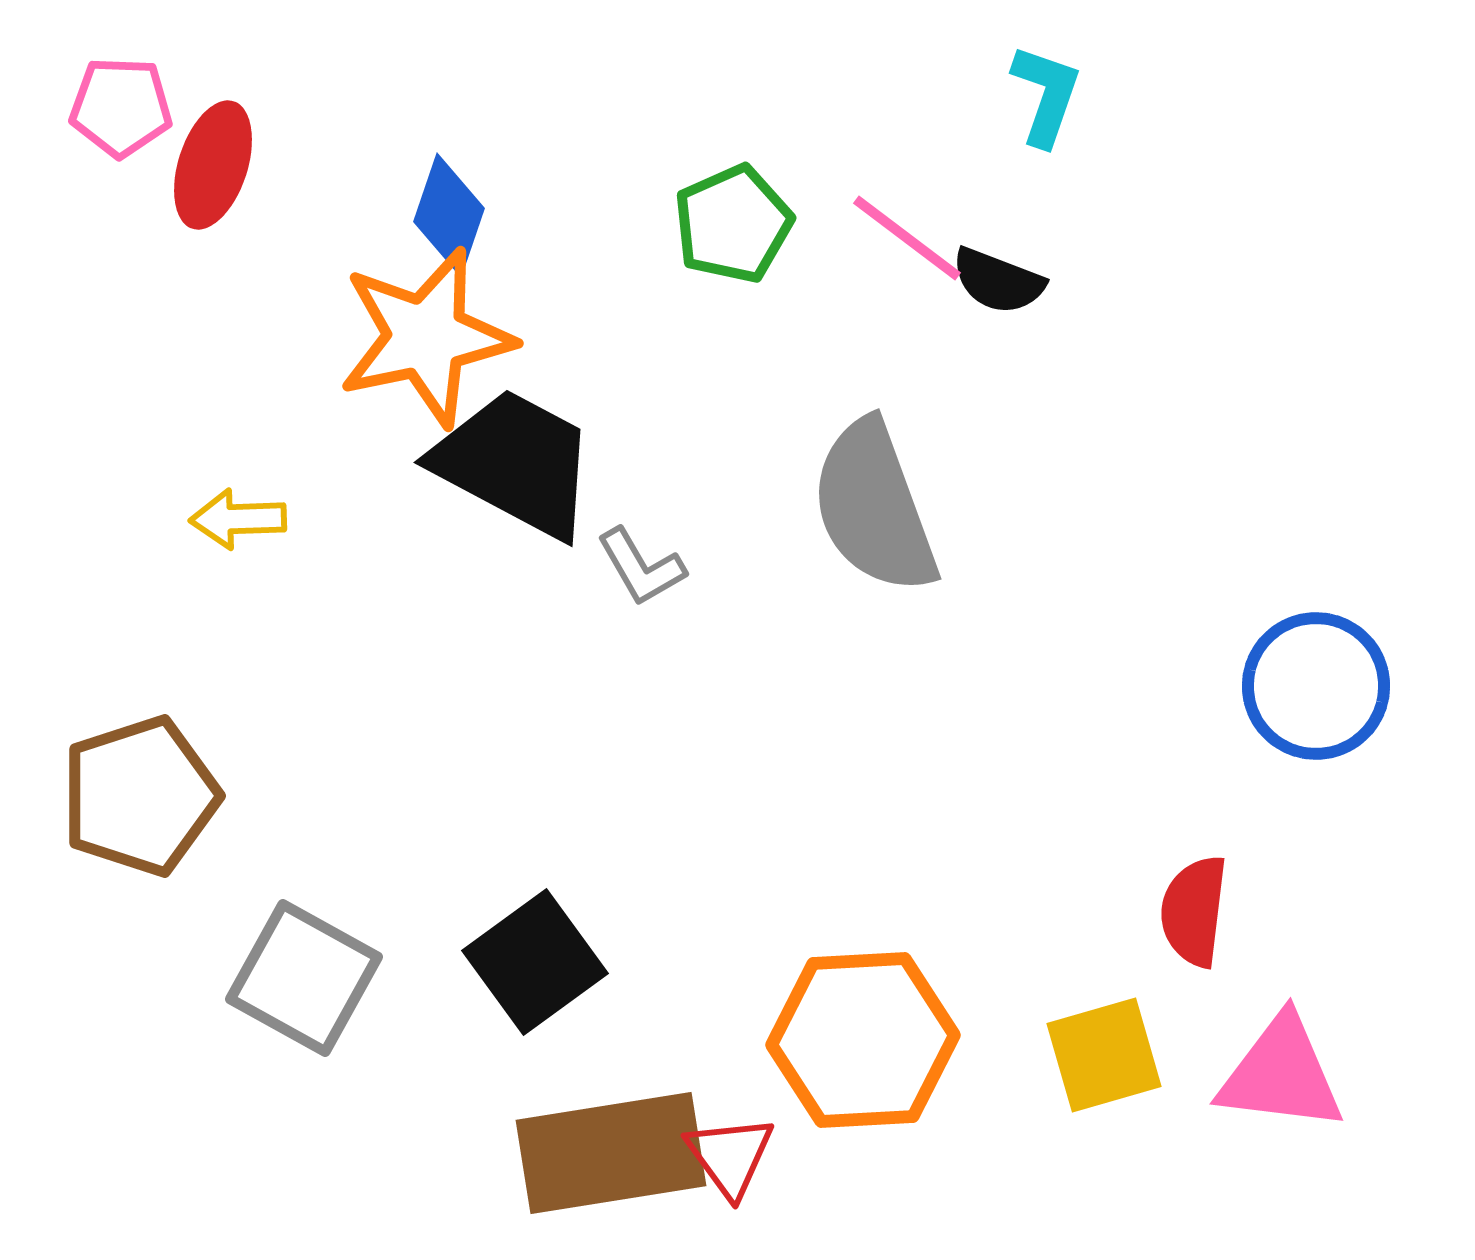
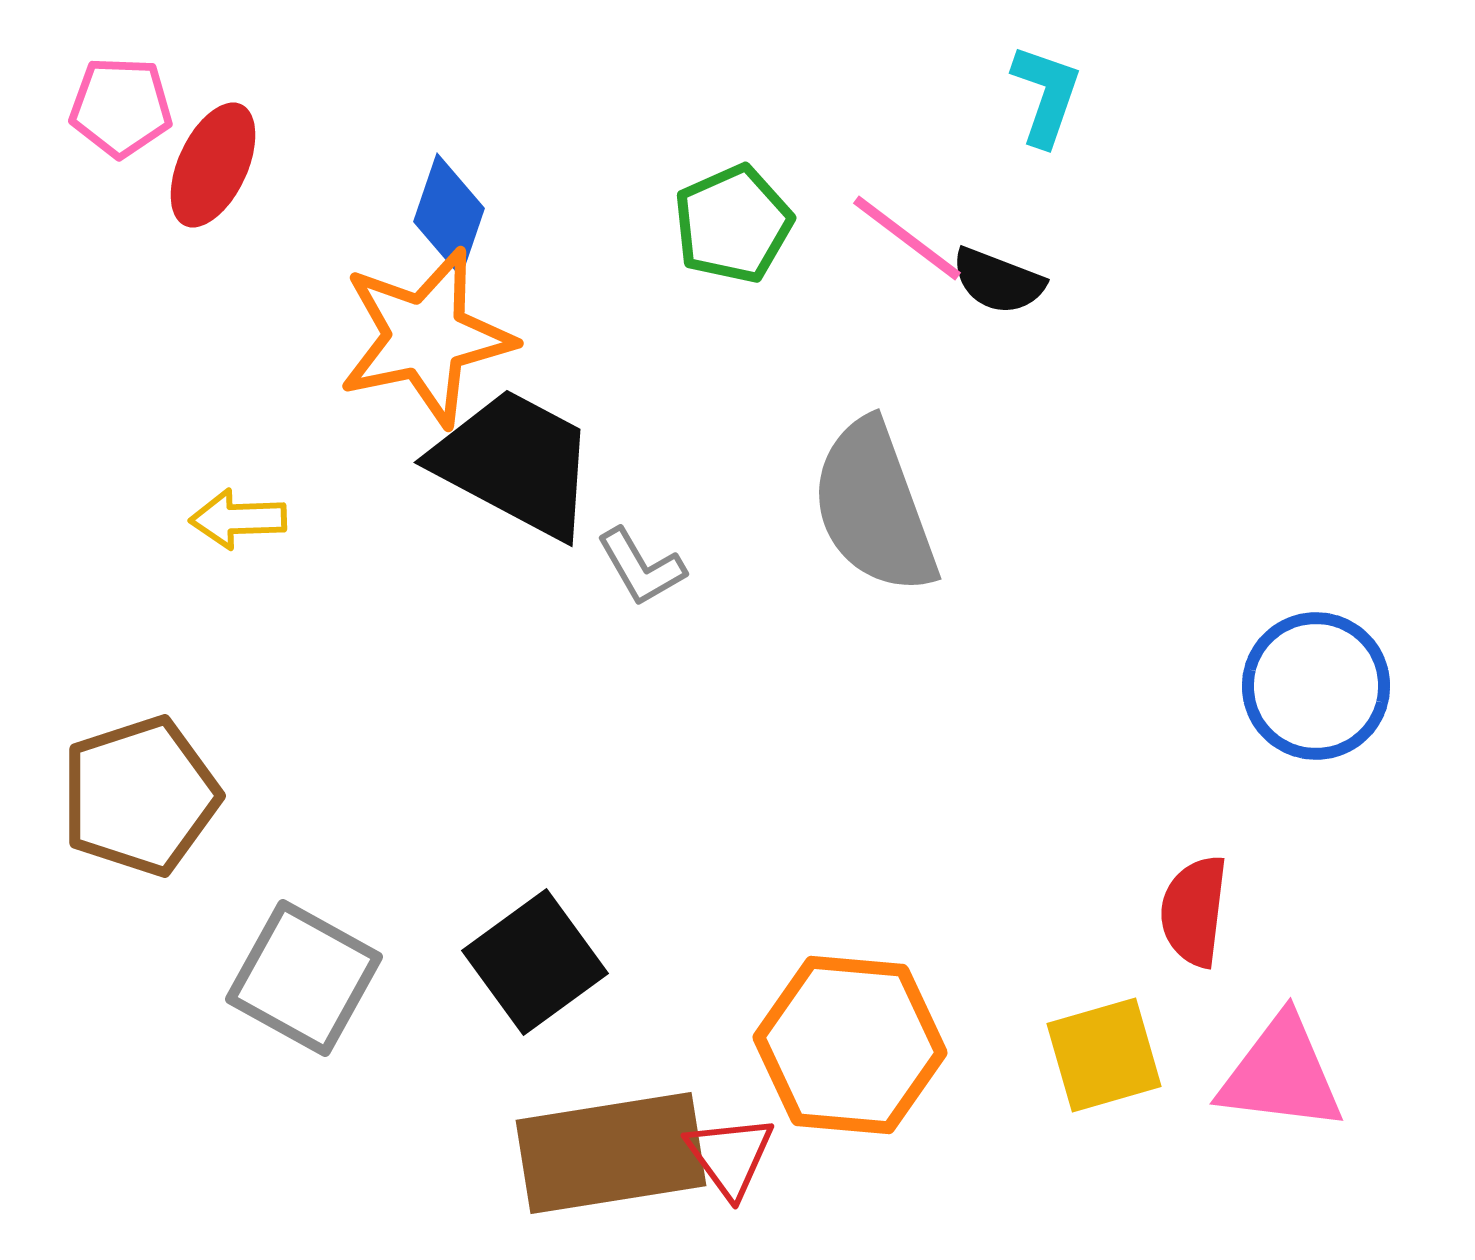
red ellipse: rotated 7 degrees clockwise
orange hexagon: moved 13 px left, 5 px down; rotated 8 degrees clockwise
